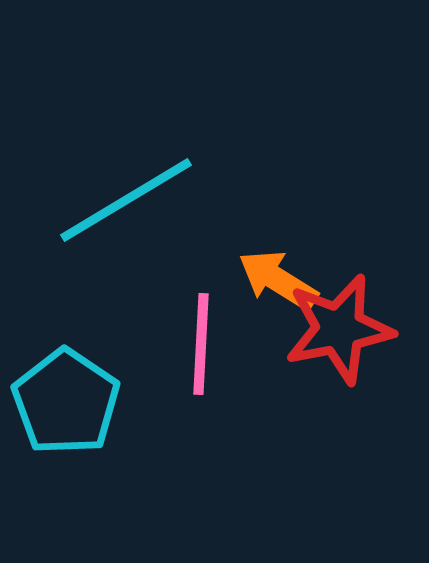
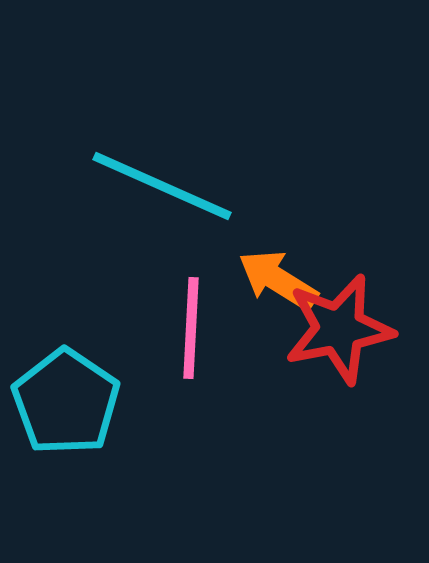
cyan line: moved 36 px right, 14 px up; rotated 55 degrees clockwise
pink line: moved 10 px left, 16 px up
